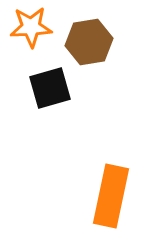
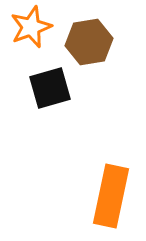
orange star: rotated 18 degrees counterclockwise
